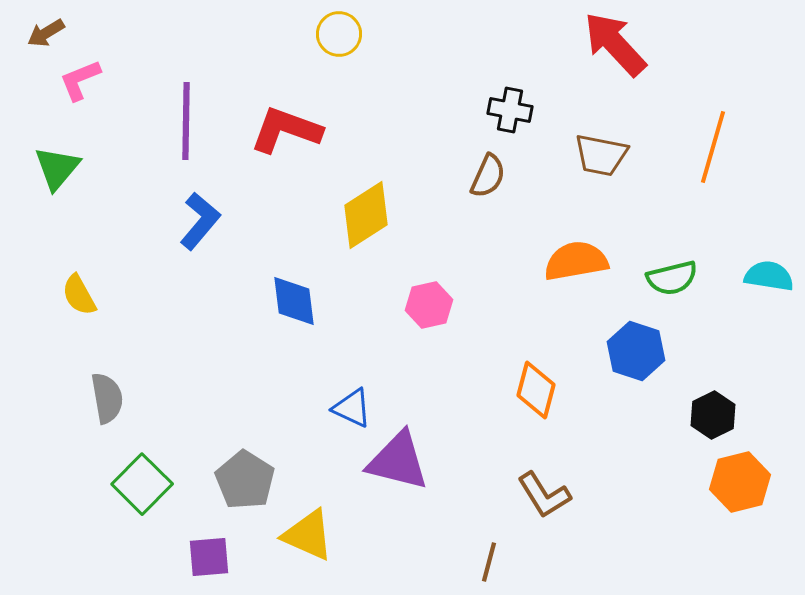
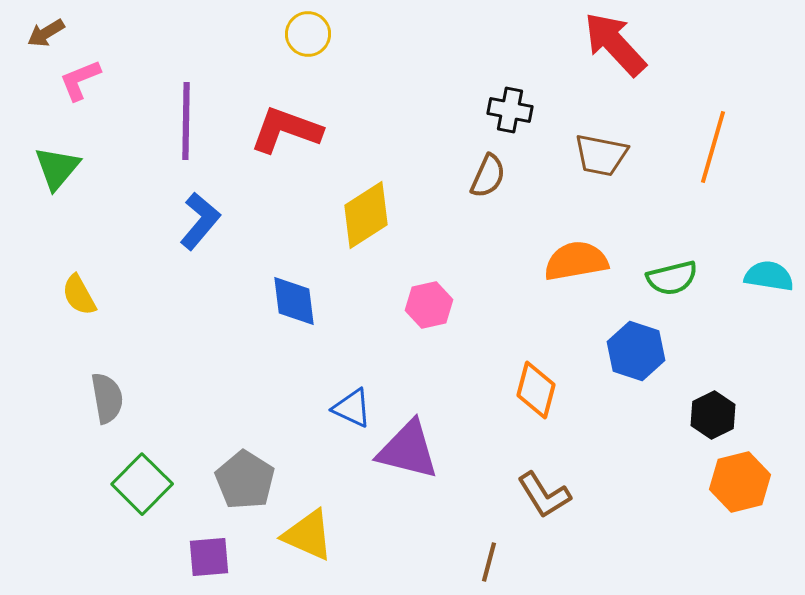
yellow circle: moved 31 px left
purple triangle: moved 10 px right, 11 px up
